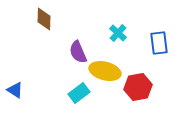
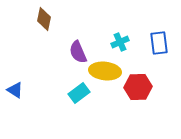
brown diamond: rotated 10 degrees clockwise
cyan cross: moved 2 px right, 9 px down; rotated 24 degrees clockwise
yellow ellipse: rotated 8 degrees counterclockwise
red hexagon: rotated 8 degrees clockwise
